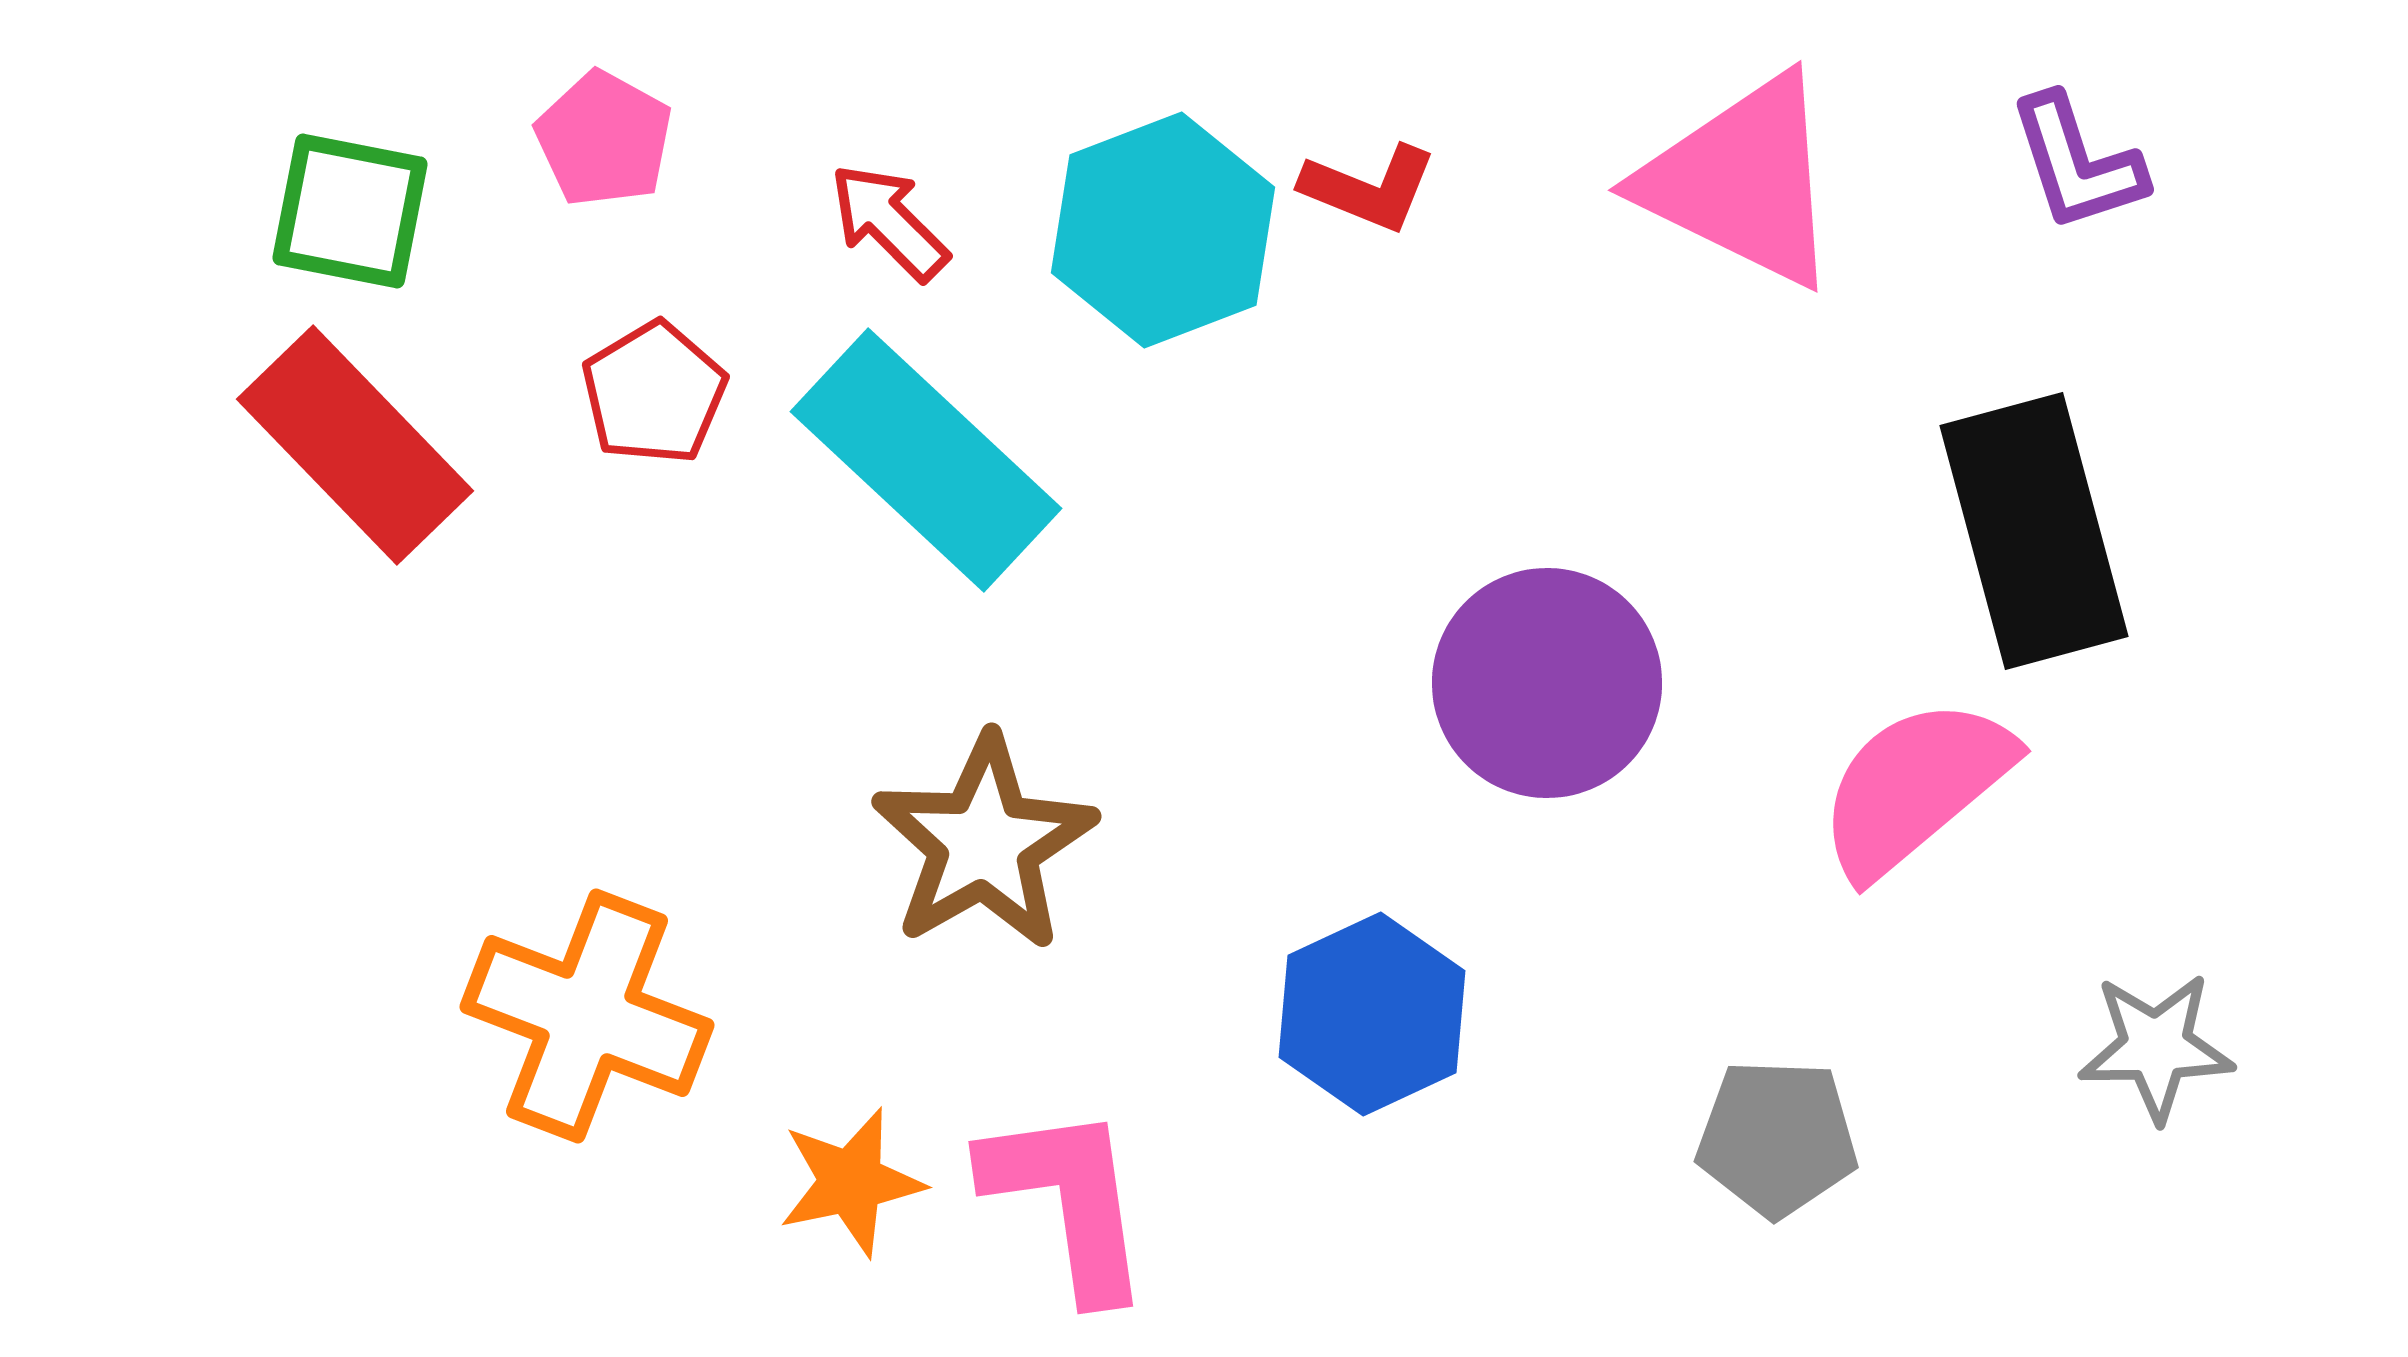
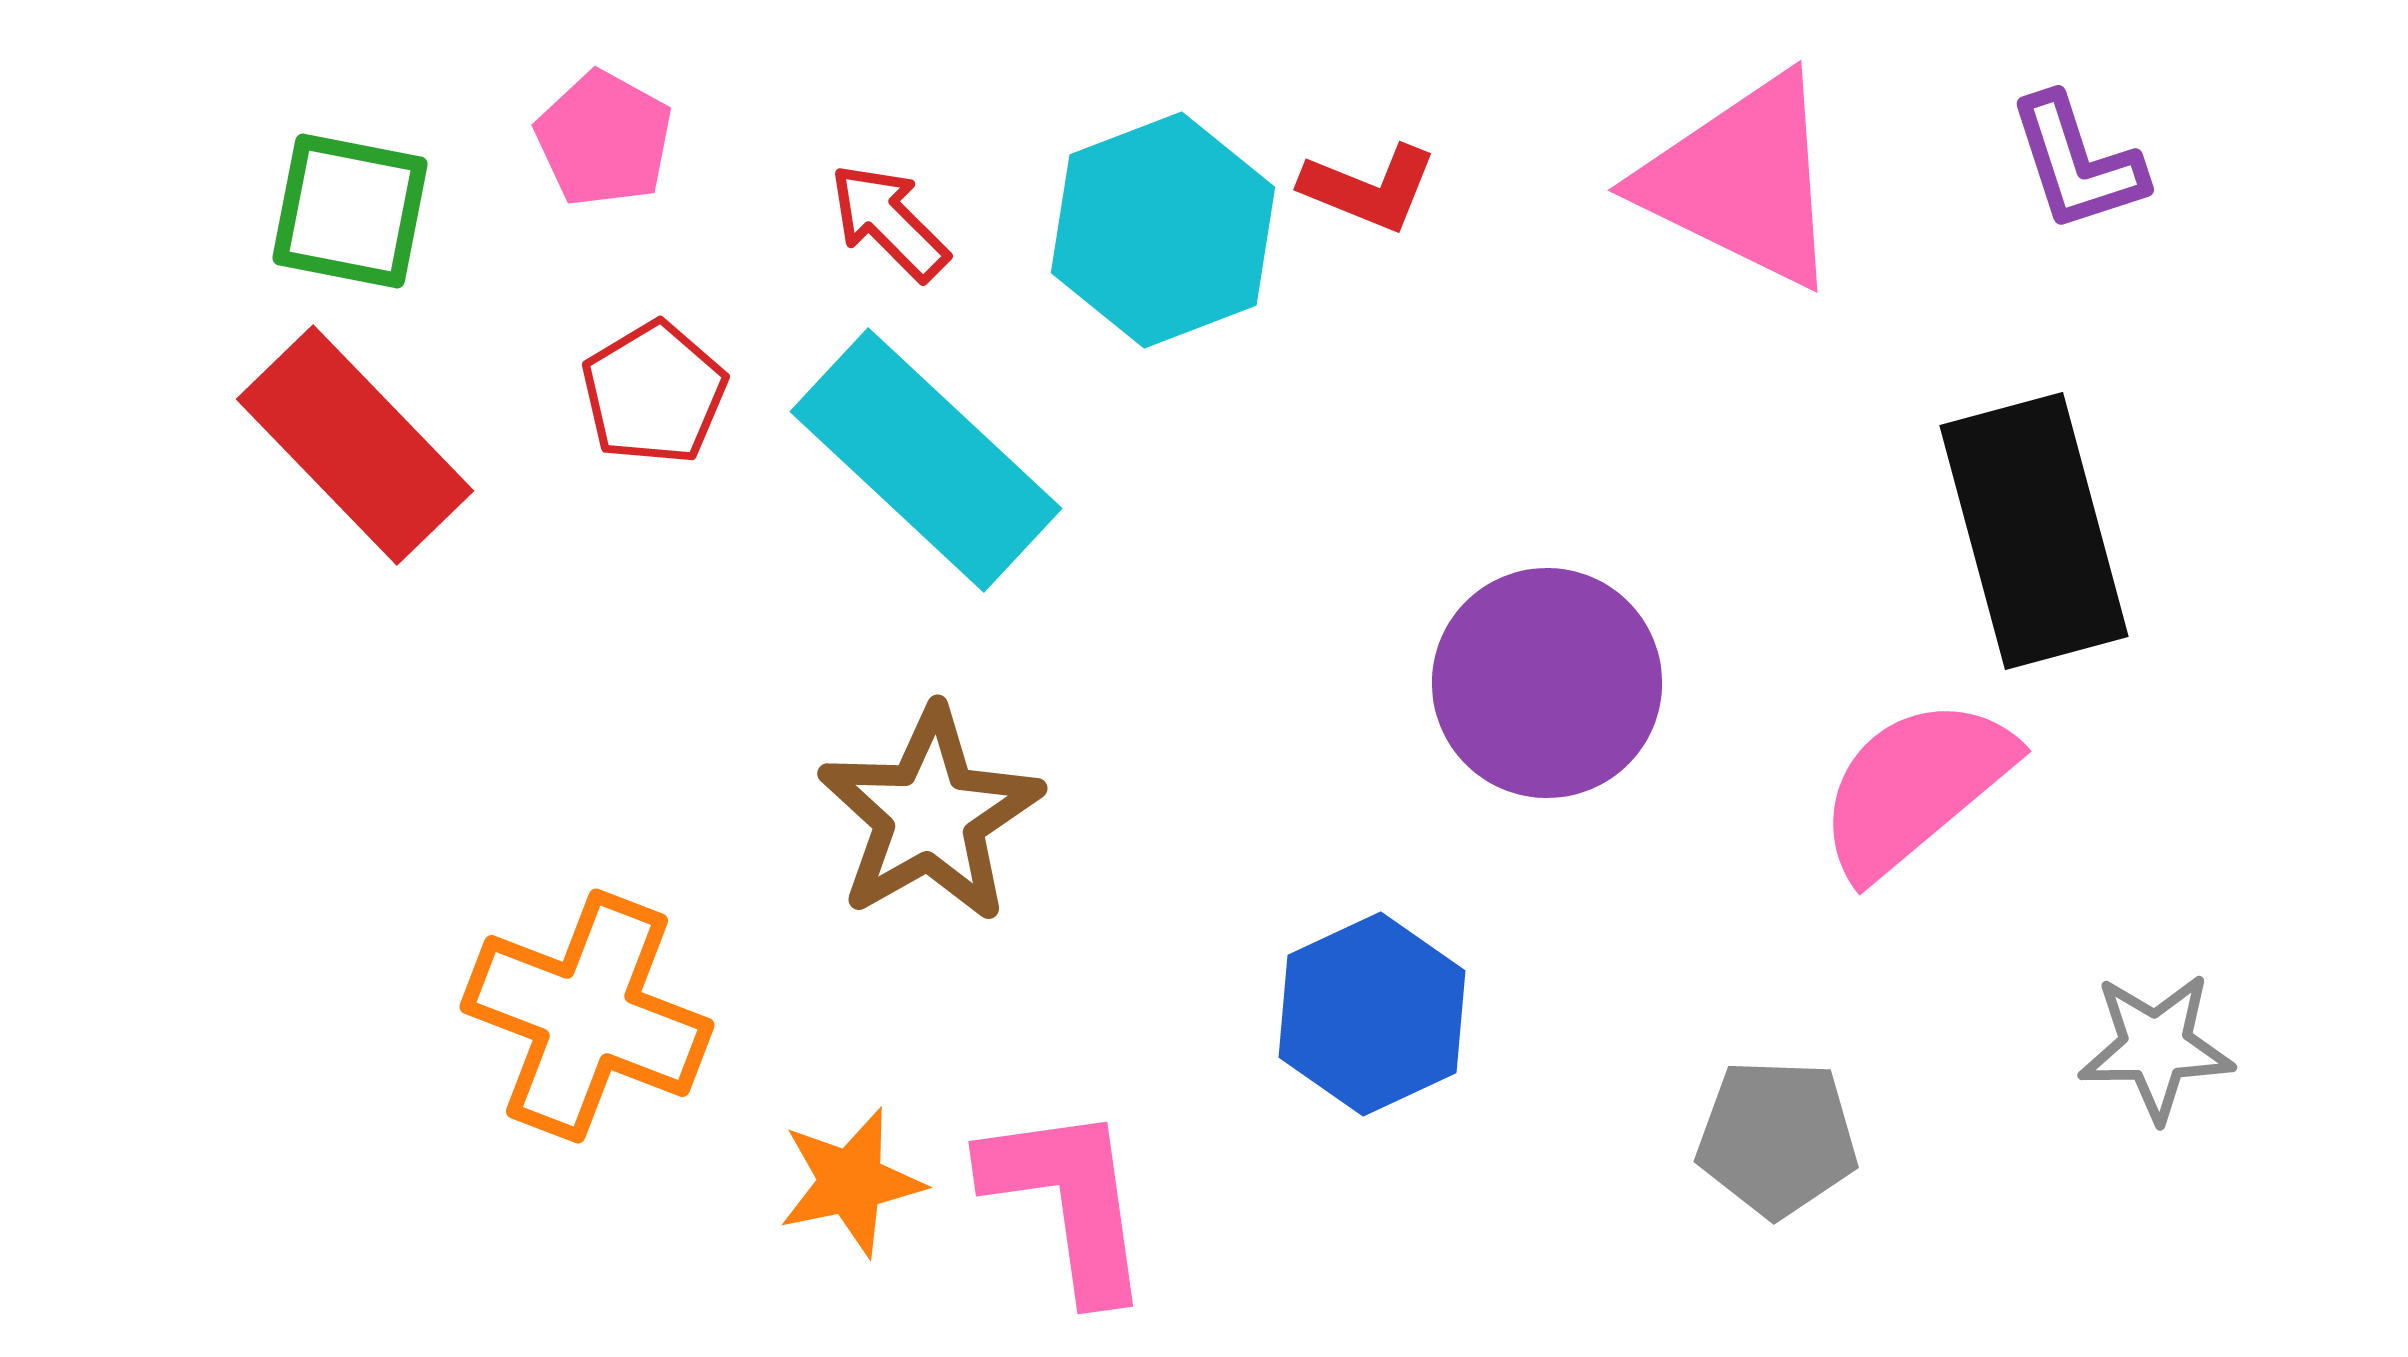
brown star: moved 54 px left, 28 px up
